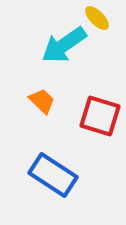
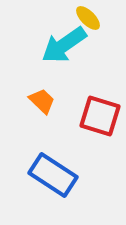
yellow ellipse: moved 9 px left
